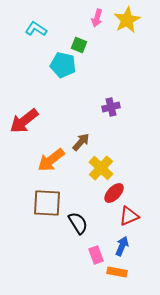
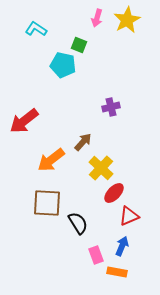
brown arrow: moved 2 px right
